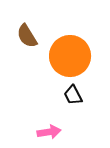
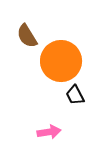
orange circle: moved 9 px left, 5 px down
black trapezoid: moved 2 px right
